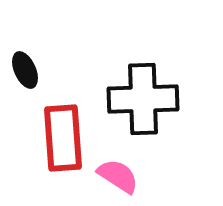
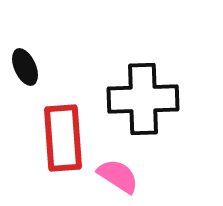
black ellipse: moved 3 px up
